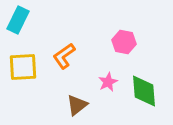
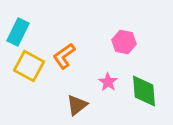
cyan rectangle: moved 12 px down
yellow square: moved 6 px right, 1 px up; rotated 32 degrees clockwise
pink star: rotated 12 degrees counterclockwise
